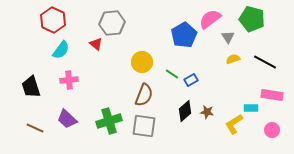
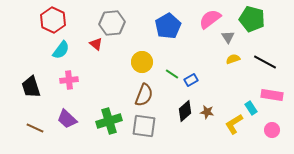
blue pentagon: moved 16 px left, 9 px up
cyan rectangle: rotated 56 degrees clockwise
